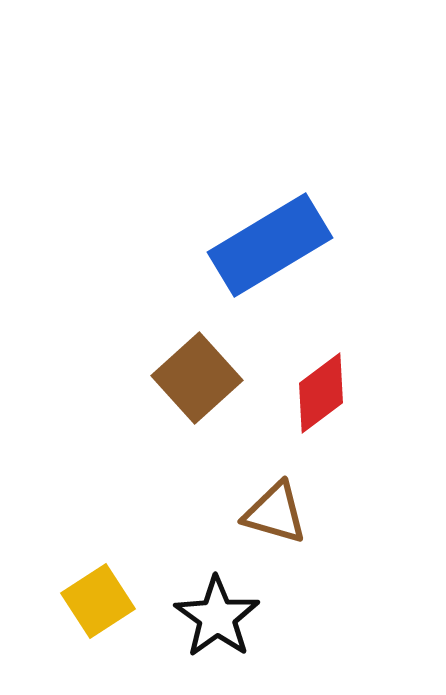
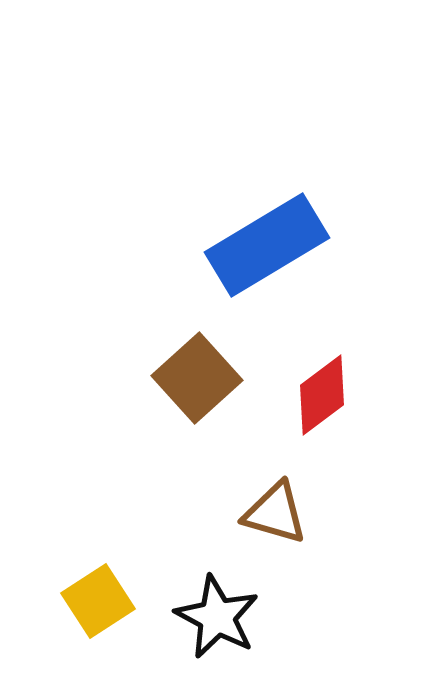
blue rectangle: moved 3 px left
red diamond: moved 1 px right, 2 px down
black star: rotated 8 degrees counterclockwise
